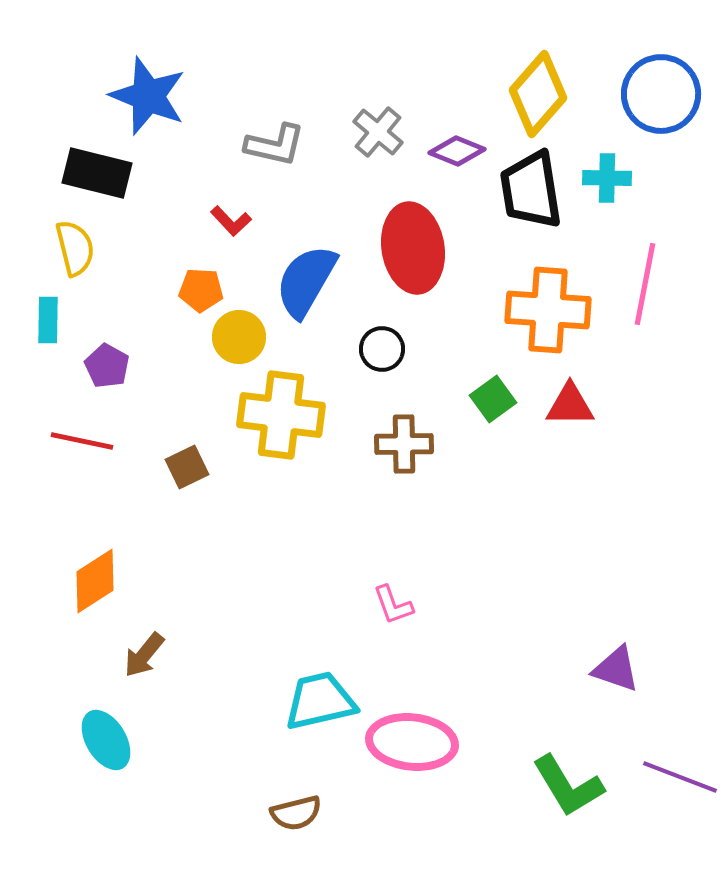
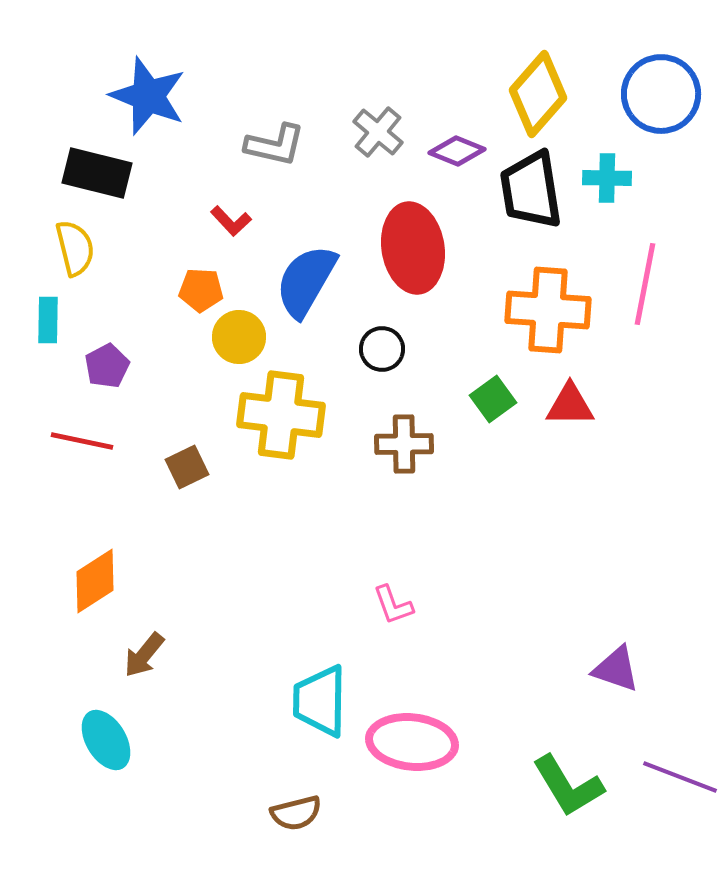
purple pentagon: rotated 15 degrees clockwise
cyan trapezoid: rotated 76 degrees counterclockwise
